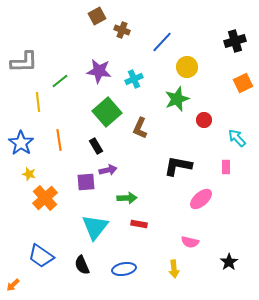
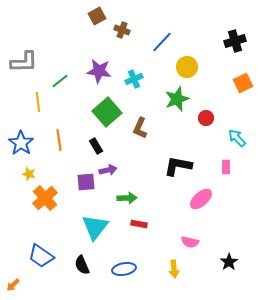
red circle: moved 2 px right, 2 px up
